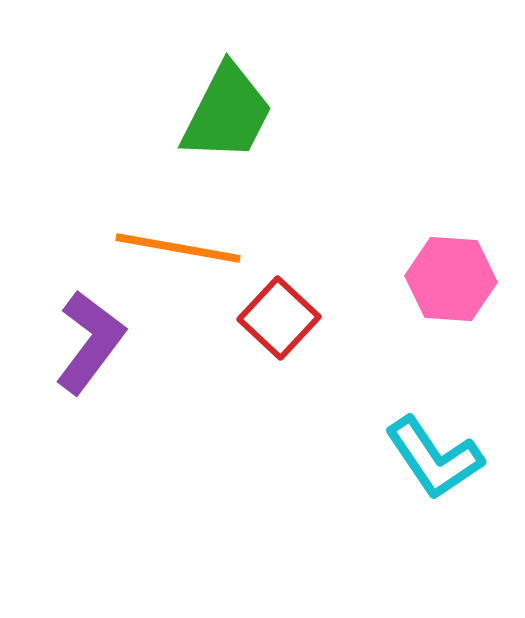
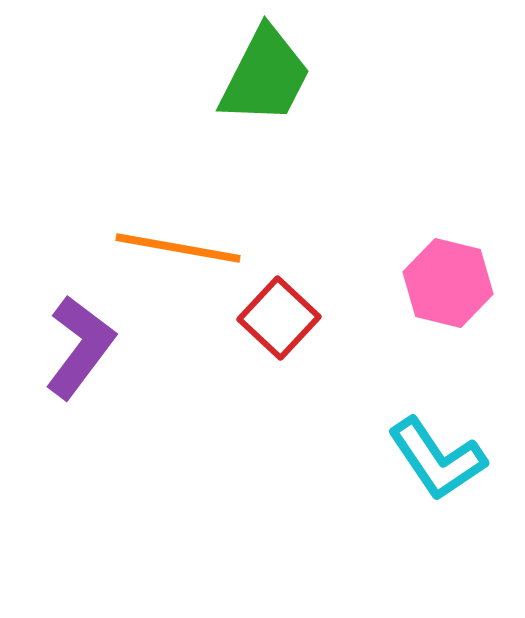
green trapezoid: moved 38 px right, 37 px up
pink hexagon: moved 3 px left, 4 px down; rotated 10 degrees clockwise
purple L-shape: moved 10 px left, 5 px down
cyan L-shape: moved 3 px right, 1 px down
